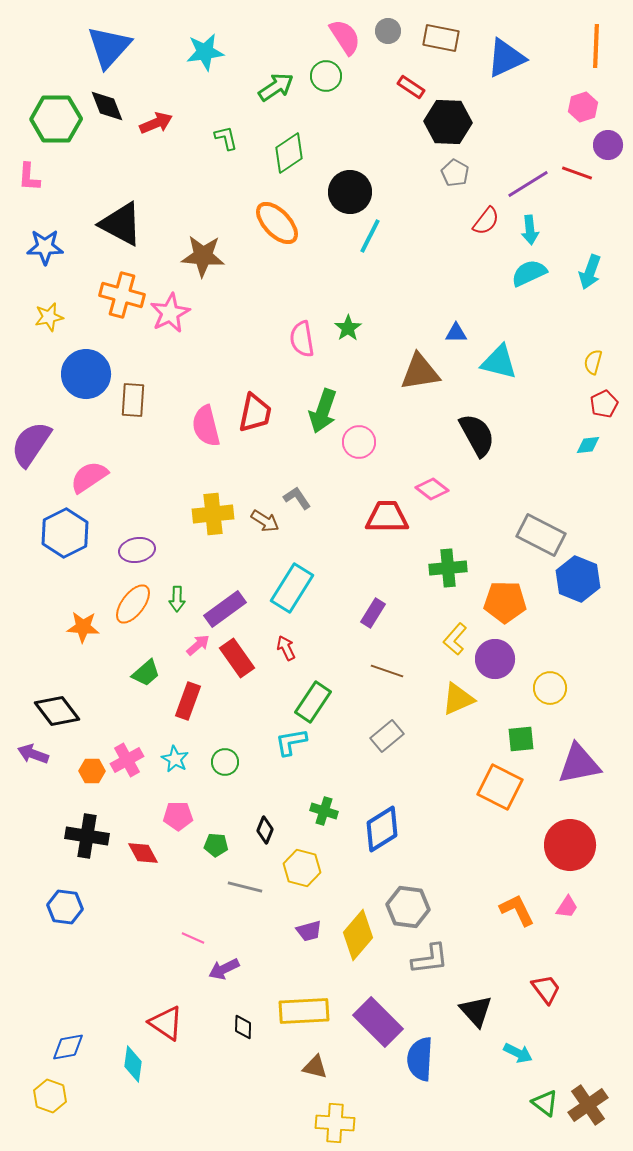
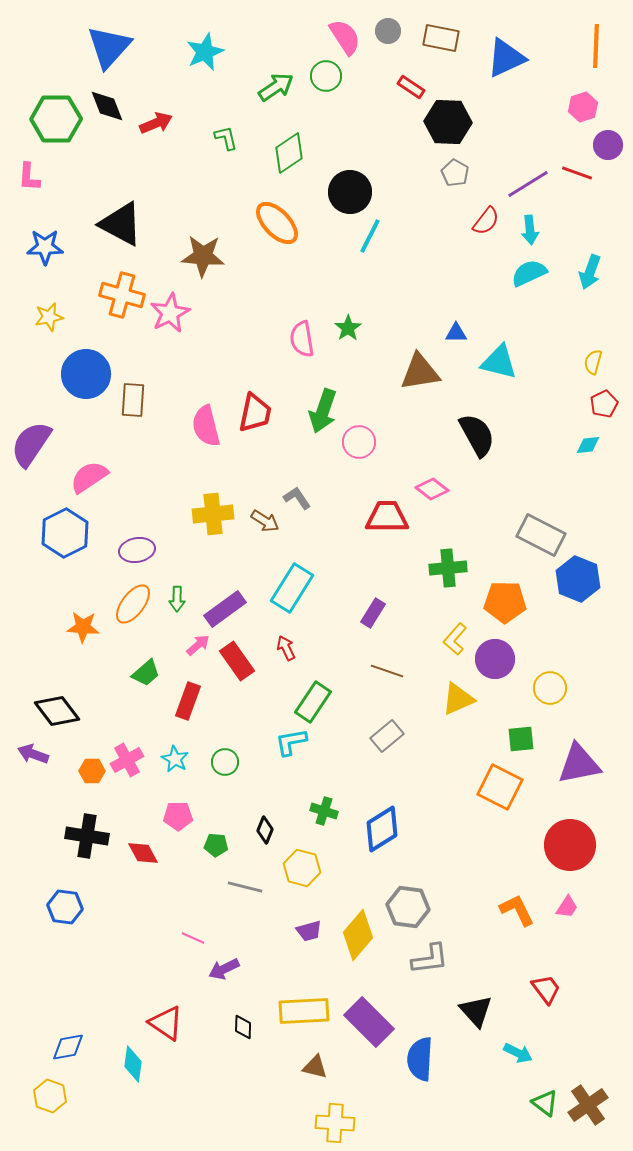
cyan star at (205, 52): rotated 15 degrees counterclockwise
red rectangle at (237, 658): moved 3 px down
purple rectangle at (378, 1022): moved 9 px left
